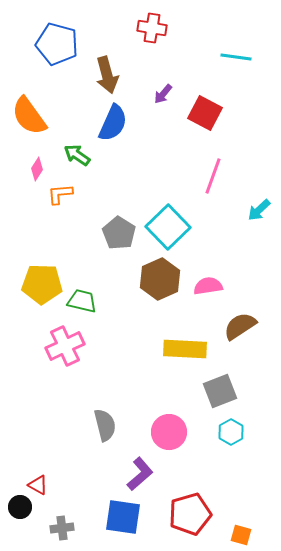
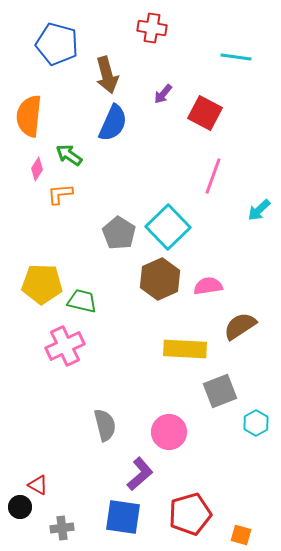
orange semicircle: rotated 42 degrees clockwise
green arrow: moved 8 px left
cyan hexagon: moved 25 px right, 9 px up
